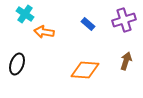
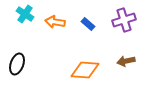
orange arrow: moved 11 px right, 10 px up
brown arrow: rotated 120 degrees counterclockwise
